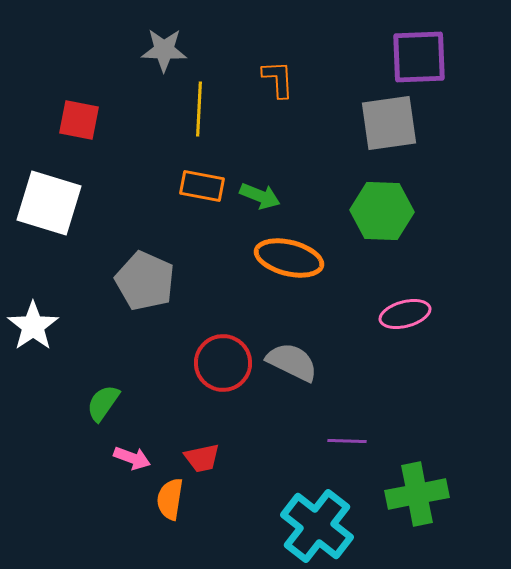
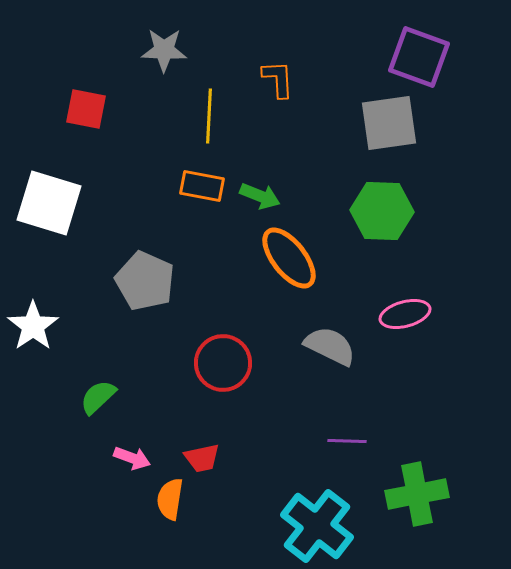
purple square: rotated 22 degrees clockwise
yellow line: moved 10 px right, 7 px down
red square: moved 7 px right, 11 px up
orange ellipse: rotated 38 degrees clockwise
gray semicircle: moved 38 px right, 16 px up
green semicircle: moved 5 px left, 6 px up; rotated 12 degrees clockwise
